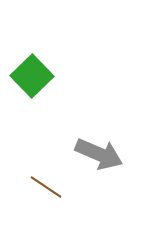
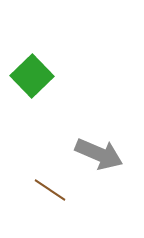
brown line: moved 4 px right, 3 px down
